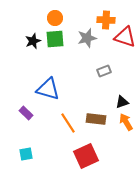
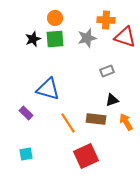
black star: moved 2 px up
gray rectangle: moved 3 px right
black triangle: moved 10 px left, 2 px up
